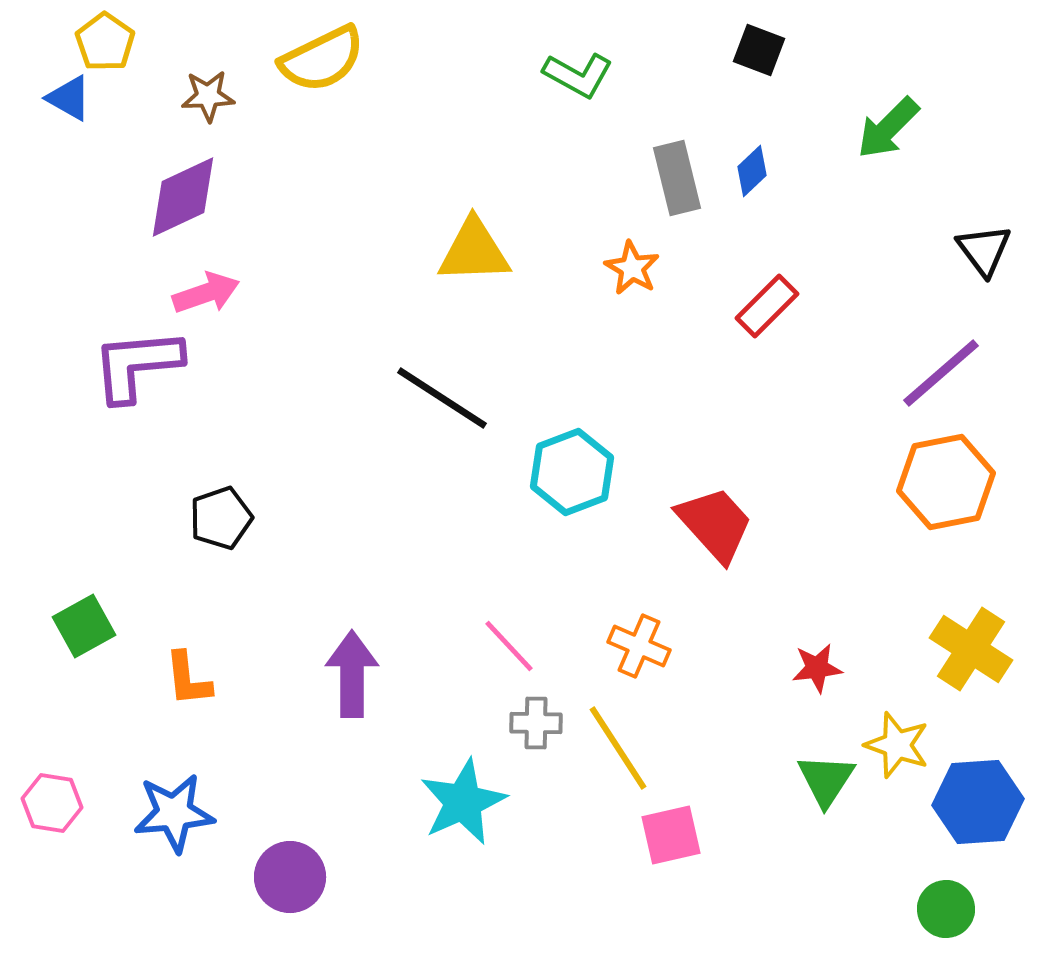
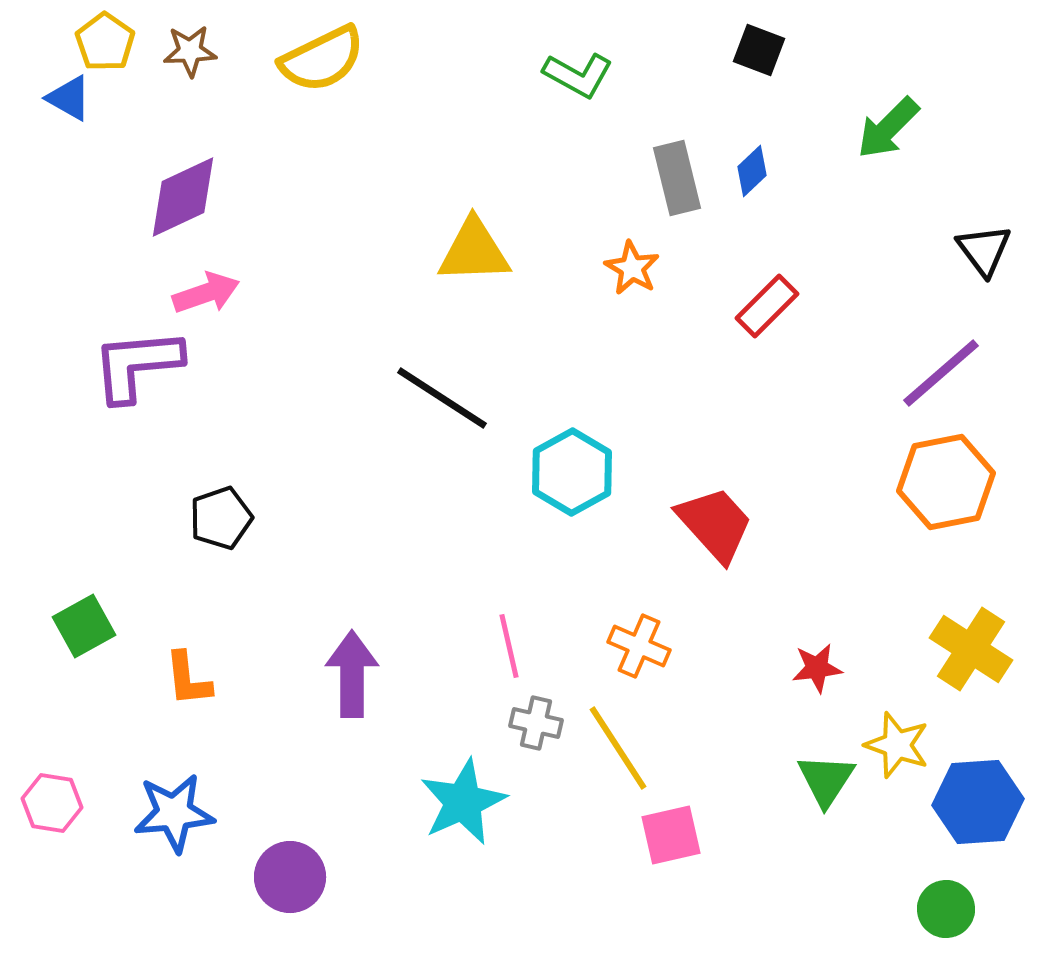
brown star: moved 18 px left, 45 px up
cyan hexagon: rotated 8 degrees counterclockwise
pink line: rotated 30 degrees clockwise
gray cross: rotated 12 degrees clockwise
